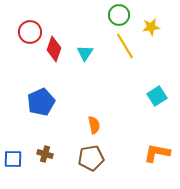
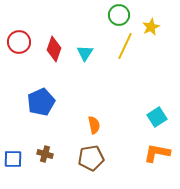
yellow star: rotated 18 degrees counterclockwise
red circle: moved 11 px left, 10 px down
yellow line: rotated 56 degrees clockwise
cyan square: moved 21 px down
